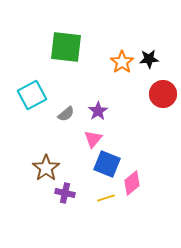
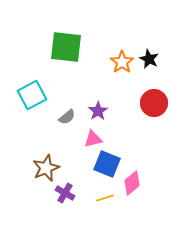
black star: rotated 30 degrees clockwise
red circle: moved 9 px left, 9 px down
gray semicircle: moved 1 px right, 3 px down
pink triangle: rotated 36 degrees clockwise
brown star: rotated 12 degrees clockwise
purple cross: rotated 18 degrees clockwise
yellow line: moved 1 px left
